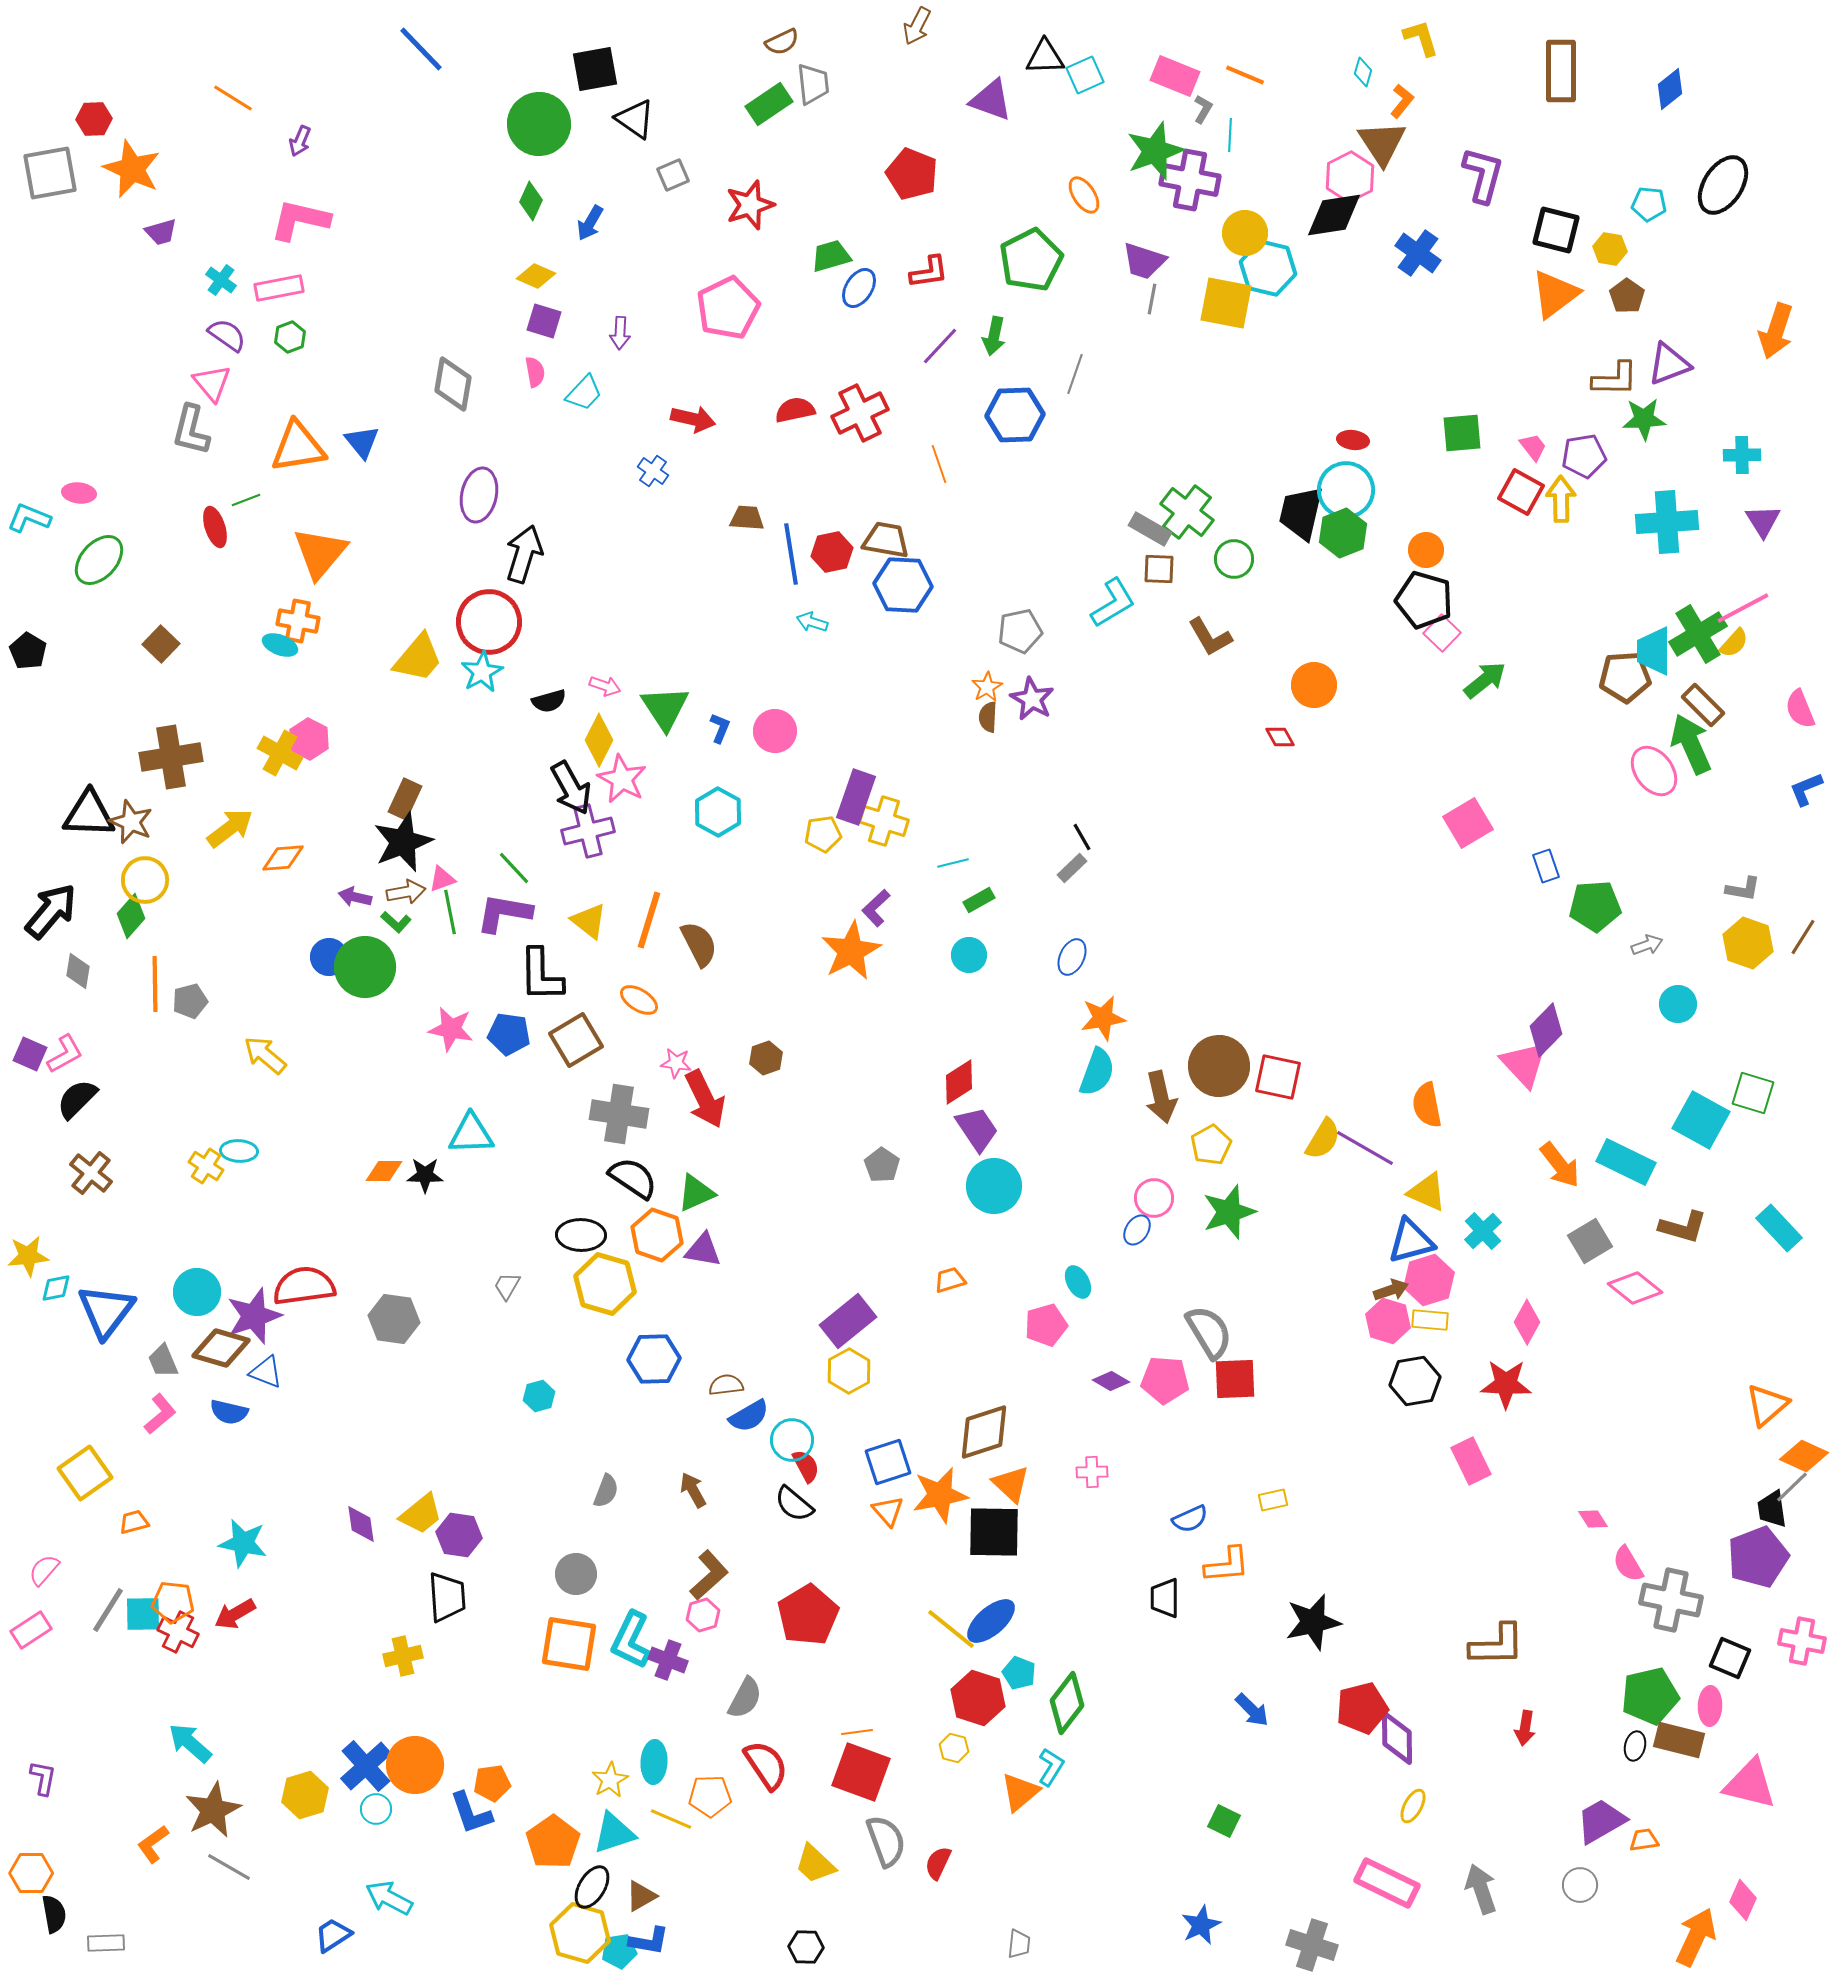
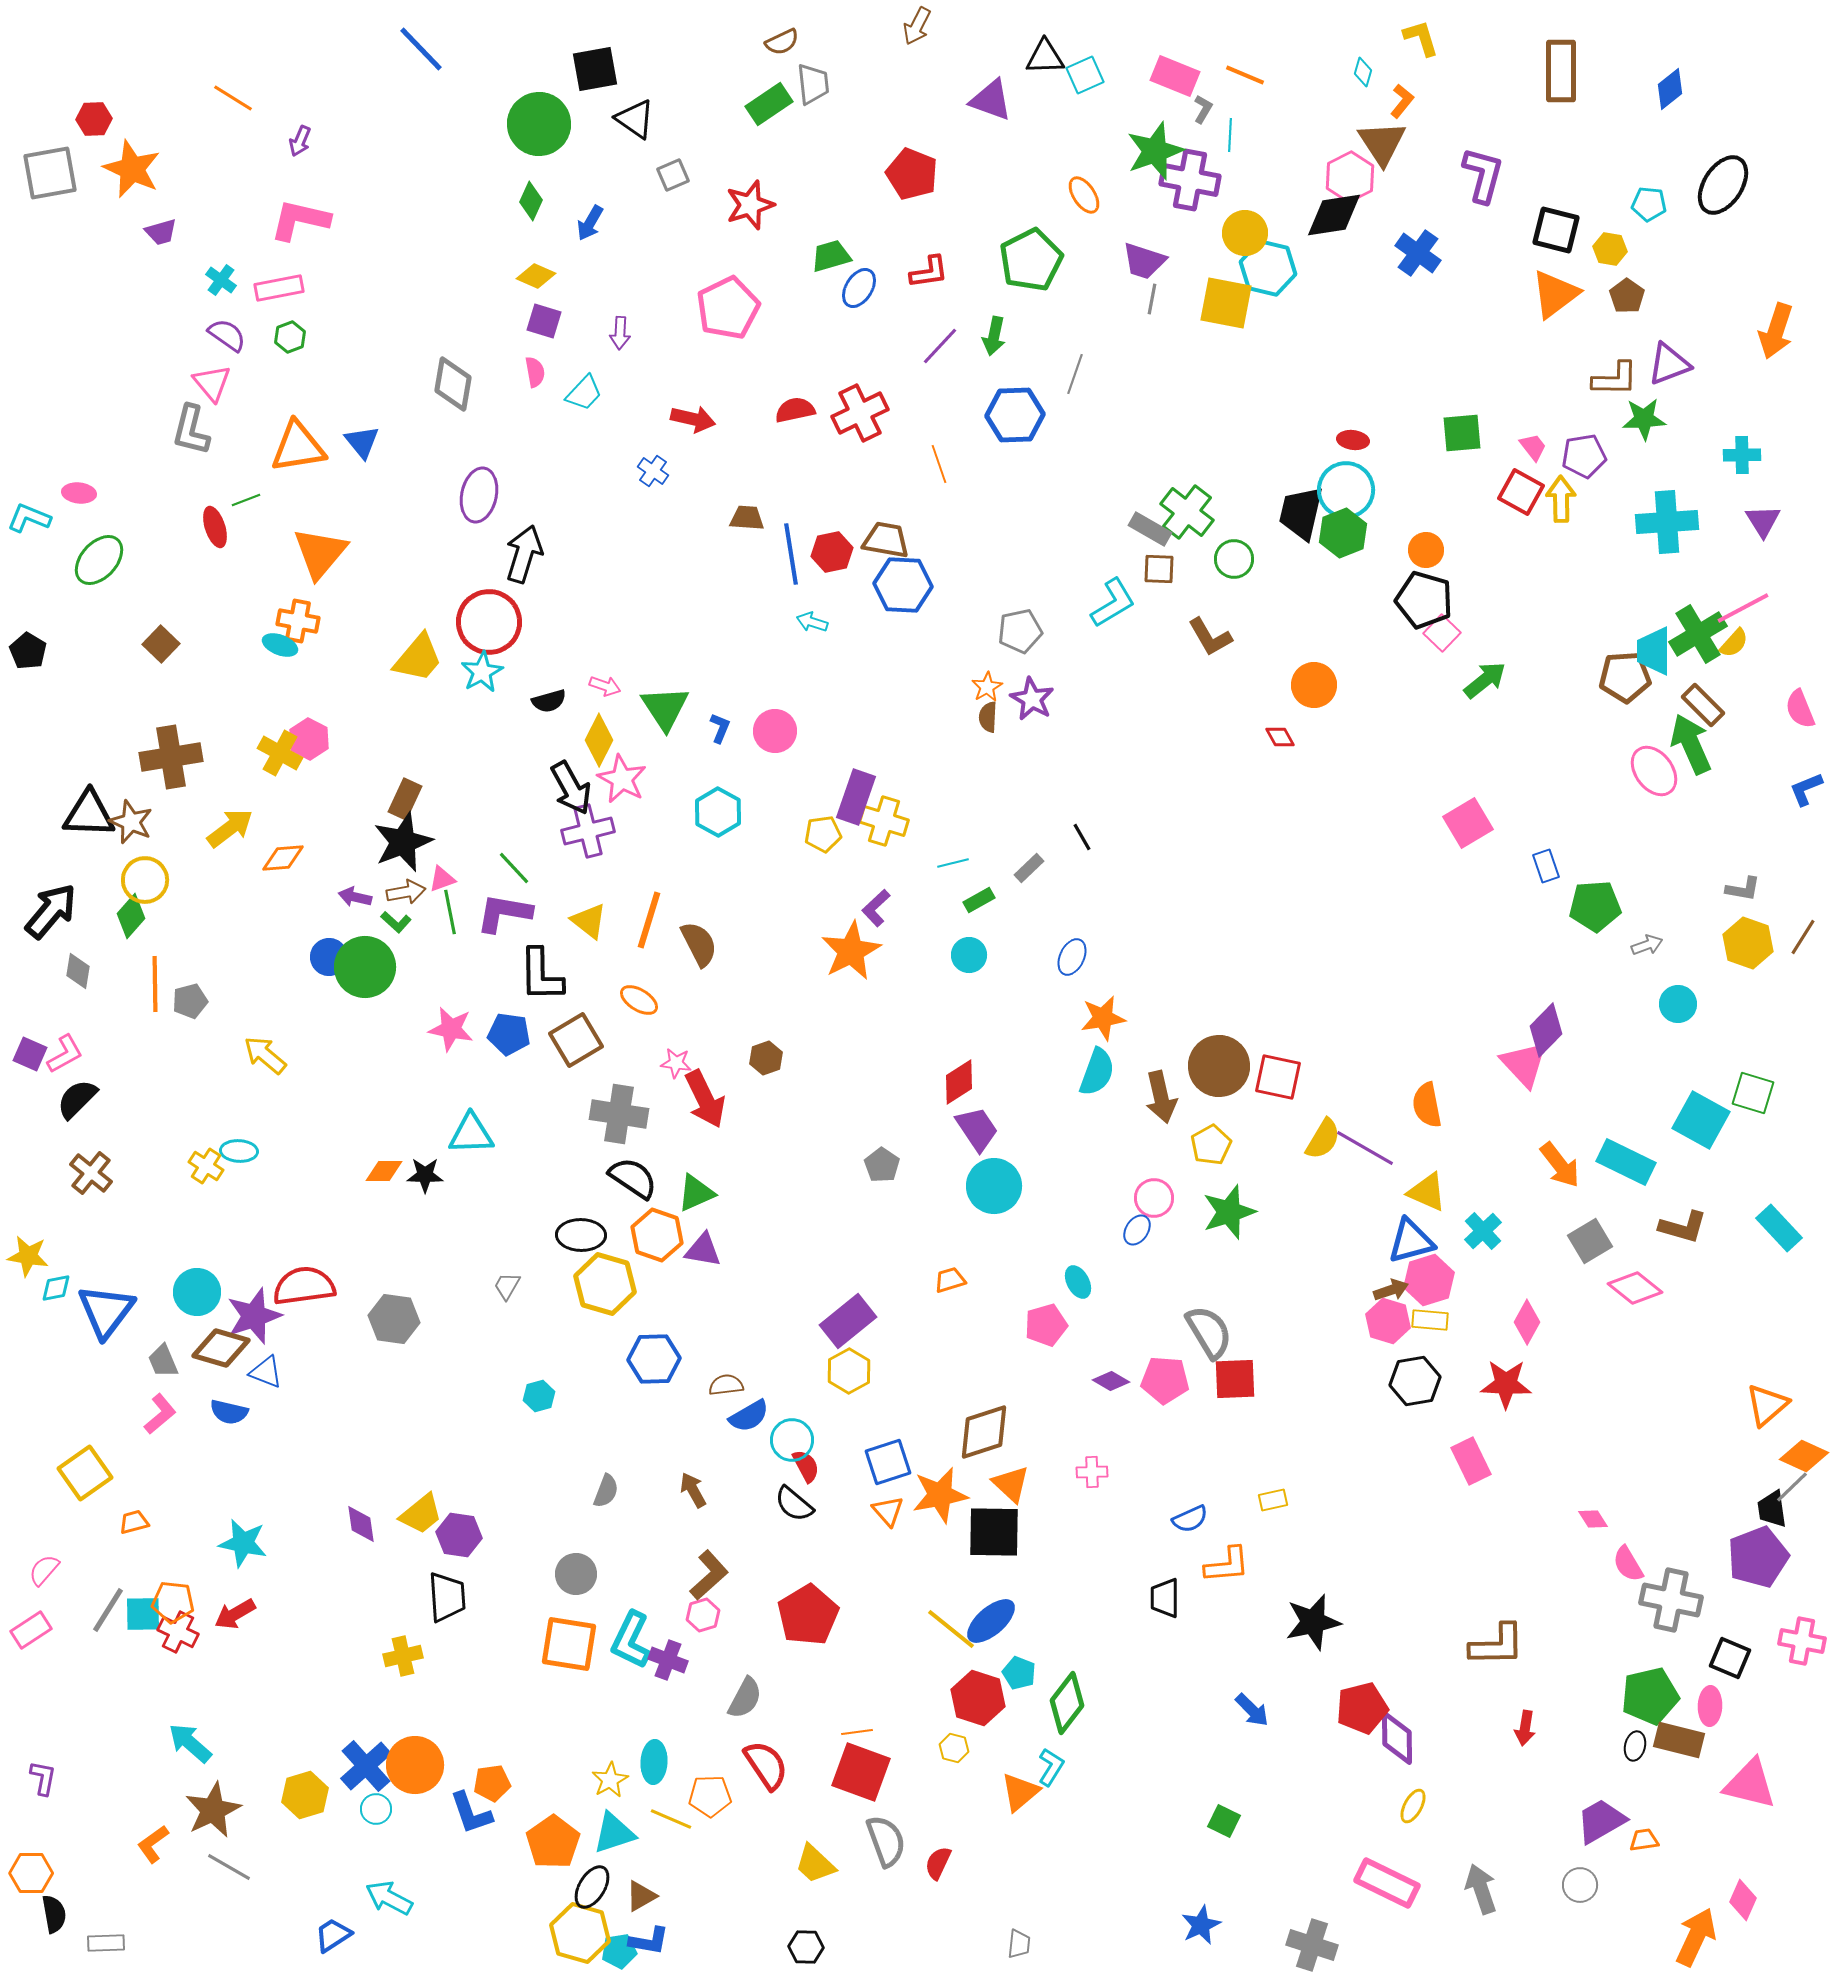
gray rectangle at (1072, 868): moved 43 px left
yellow star at (28, 1256): rotated 15 degrees clockwise
